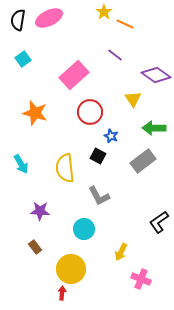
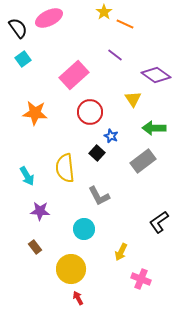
black semicircle: moved 8 px down; rotated 135 degrees clockwise
orange star: rotated 10 degrees counterclockwise
black square: moved 1 px left, 3 px up; rotated 14 degrees clockwise
cyan arrow: moved 6 px right, 12 px down
red arrow: moved 16 px right, 5 px down; rotated 32 degrees counterclockwise
